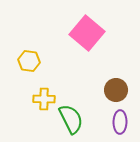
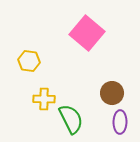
brown circle: moved 4 px left, 3 px down
